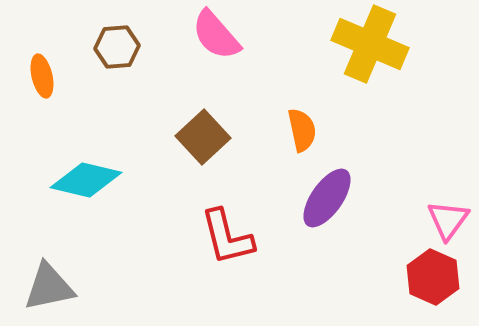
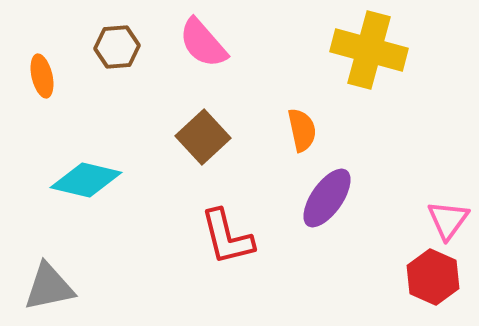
pink semicircle: moved 13 px left, 8 px down
yellow cross: moved 1 px left, 6 px down; rotated 8 degrees counterclockwise
